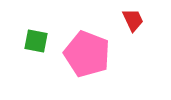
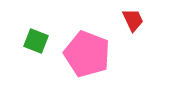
green square: rotated 10 degrees clockwise
